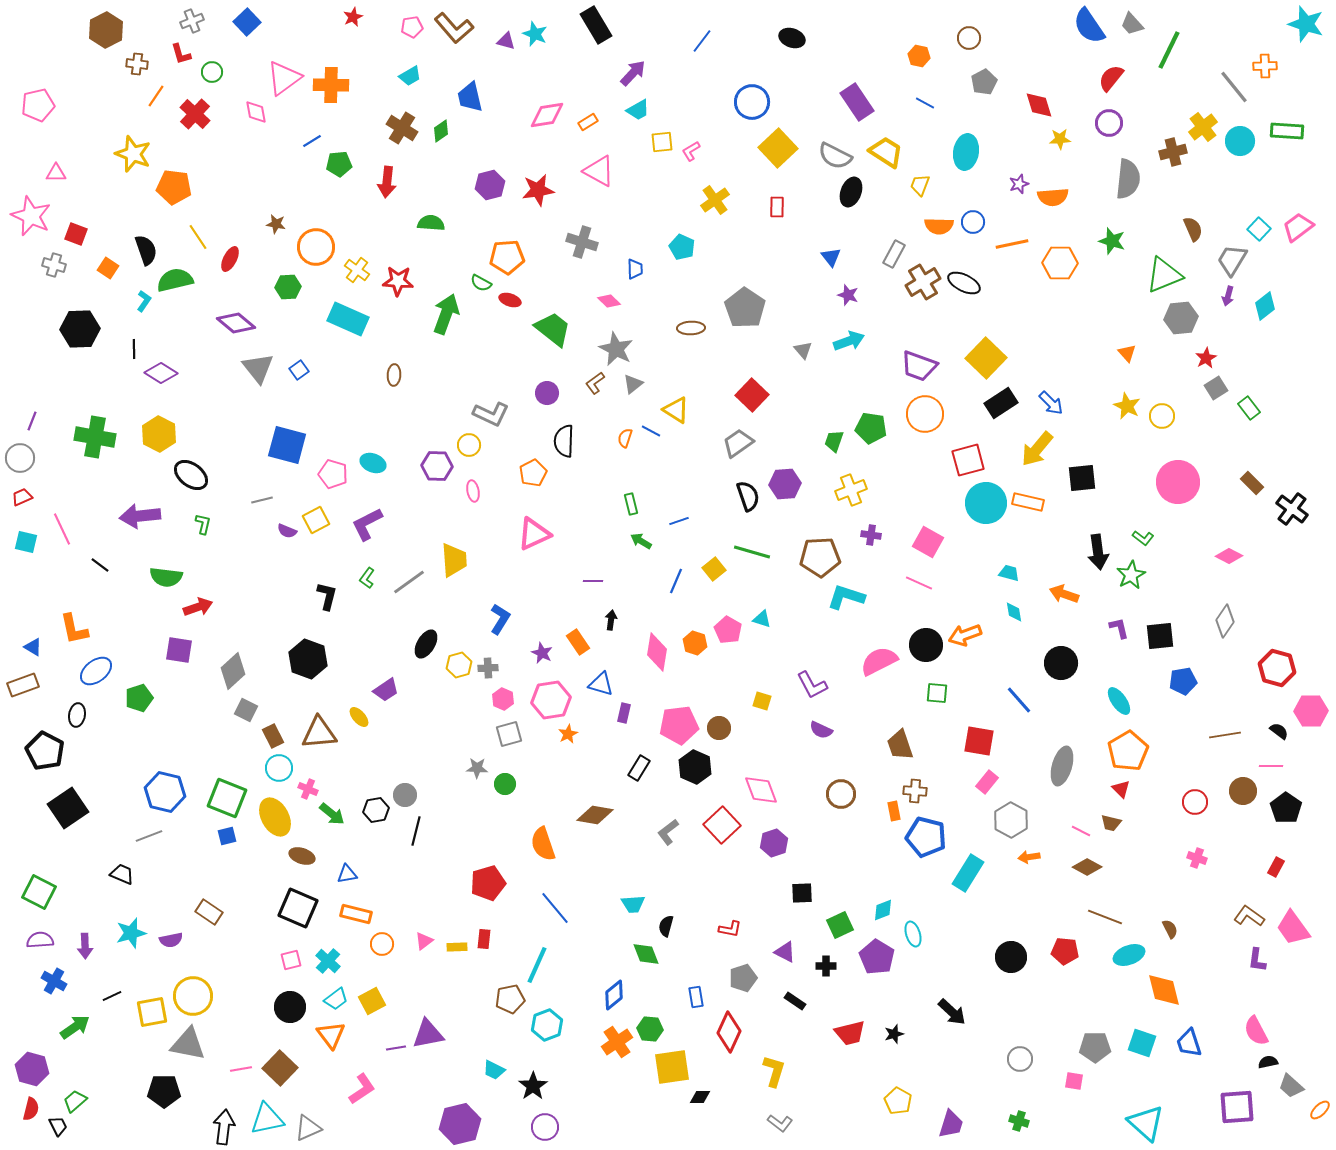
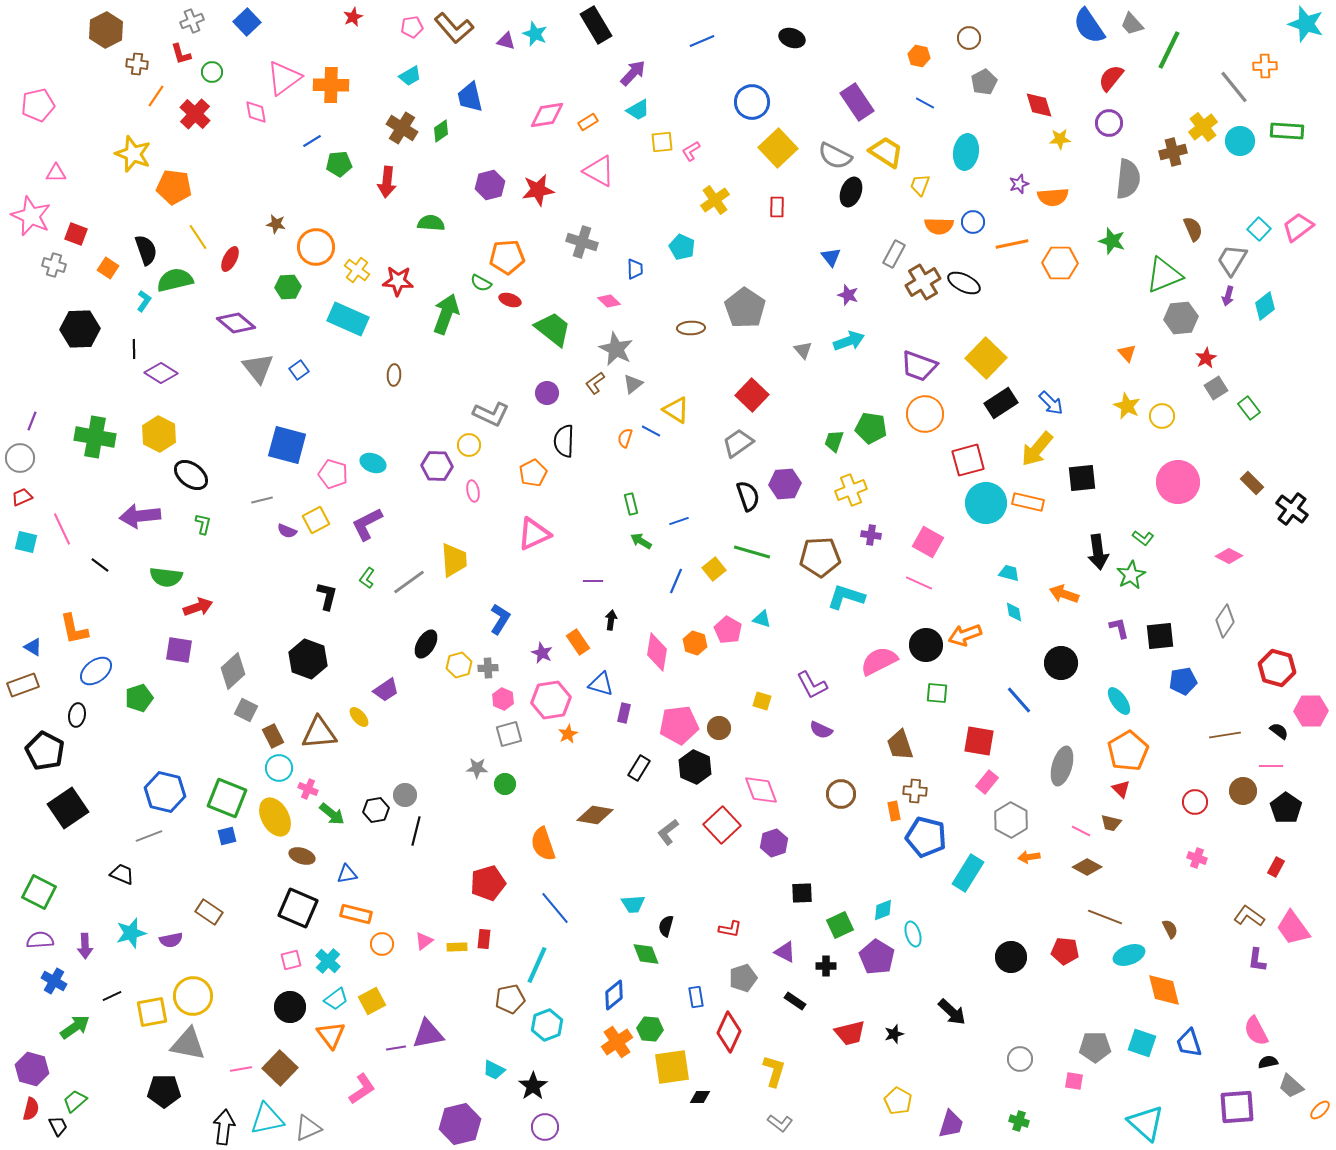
blue line at (702, 41): rotated 30 degrees clockwise
